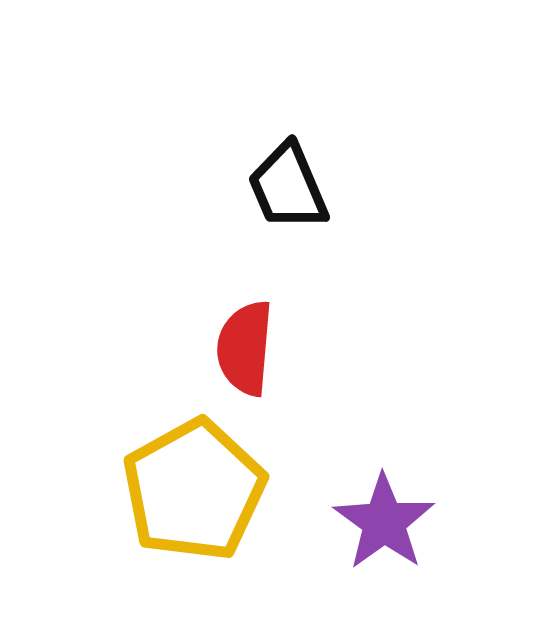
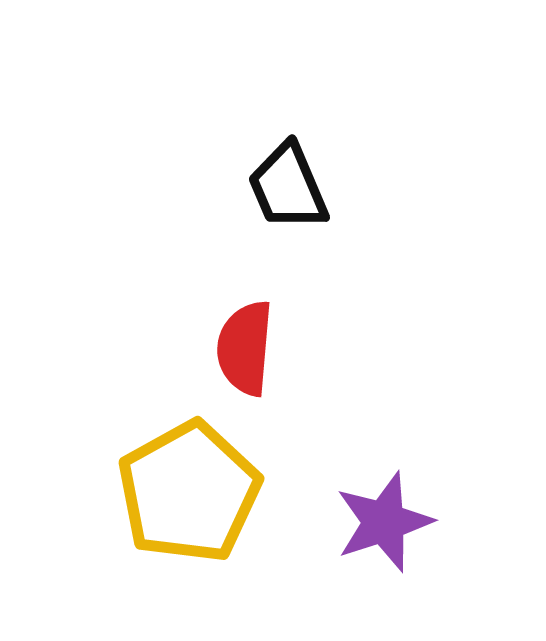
yellow pentagon: moved 5 px left, 2 px down
purple star: rotated 18 degrees clockwise
